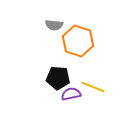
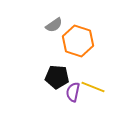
gray semicircle: rotated 42 degrees counterclockwise
black pentagon: moved 1 px left, 1 px up
purple semicircle: moved 2 px right, 2 px up; rotated 66 degrees counterclockwise
